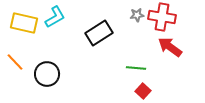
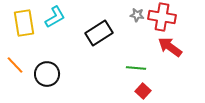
gray star: rotated 16 degrees clockwise
yellow rectangle: rotated 68 degrees clockwise
orange line: moved 3 px down
